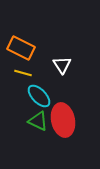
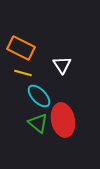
green triangle: moved 2 px down; rotated 15 degrees clockwise
